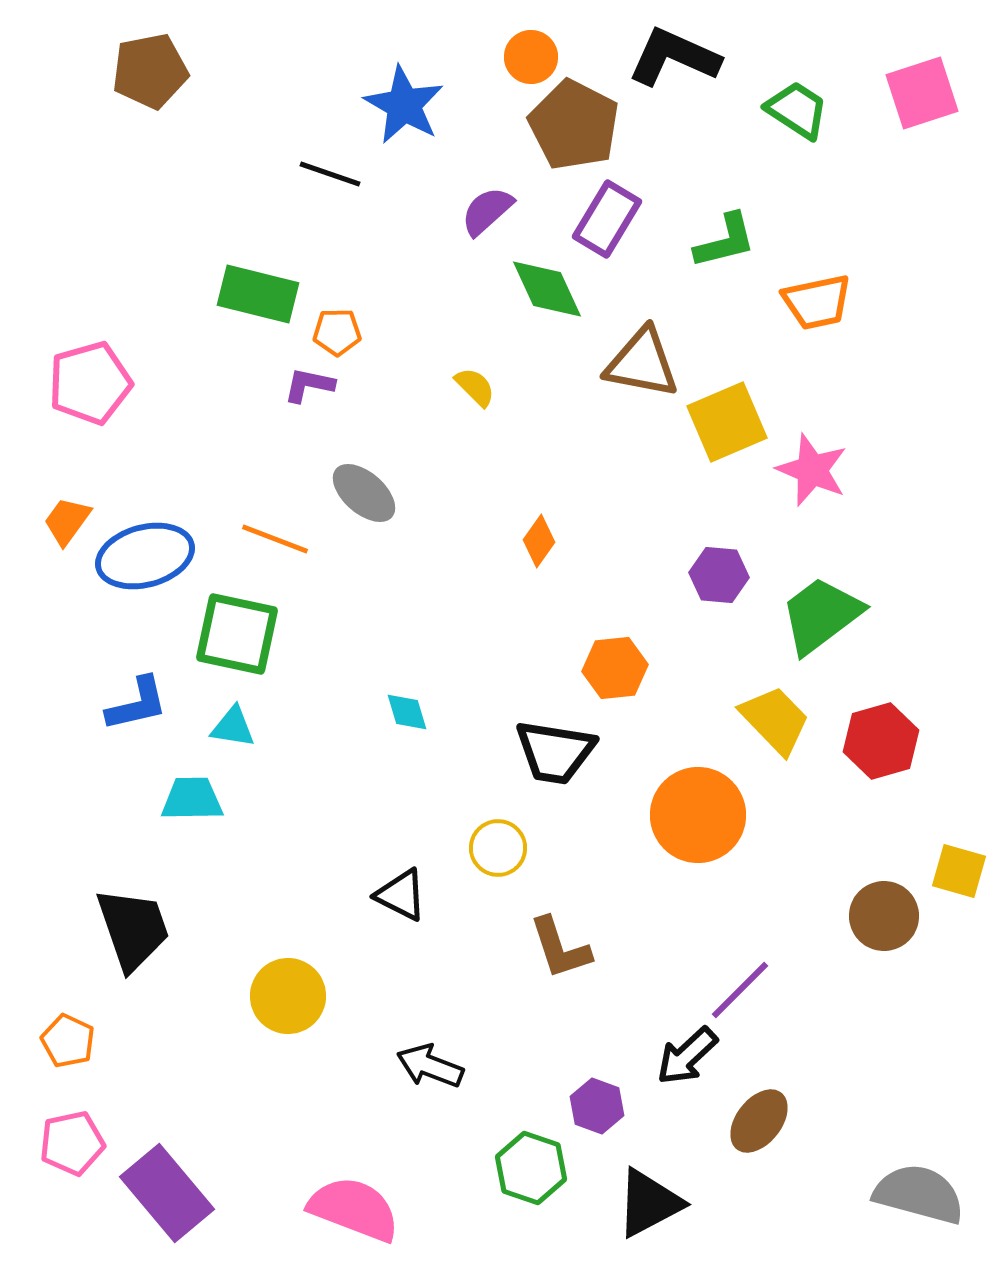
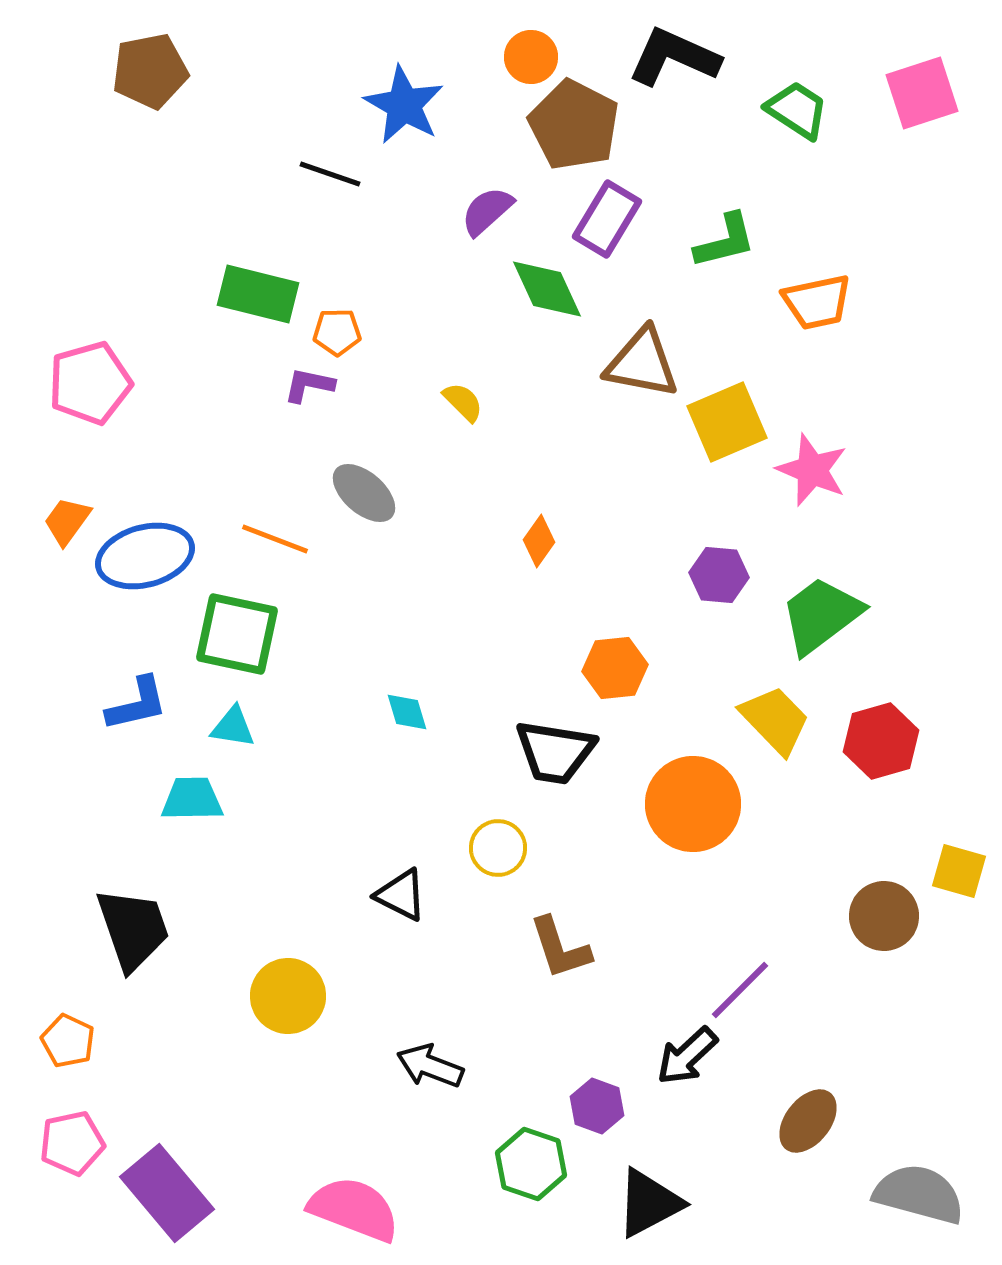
yellow semicircle at (475, 387): moved 12 px left, 15 px down
orange circle at (698, 815): moved 5 px left, 11 px up
brown ellipse at (759, 1121): moved 49 px right
green hexagon at (531, 1168): moved 4 px up
